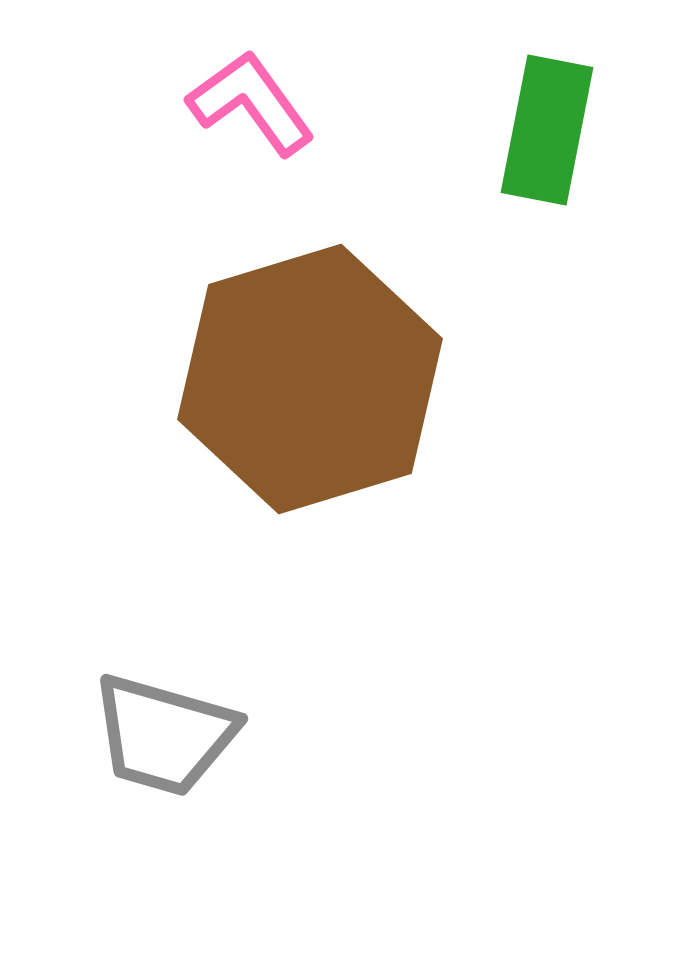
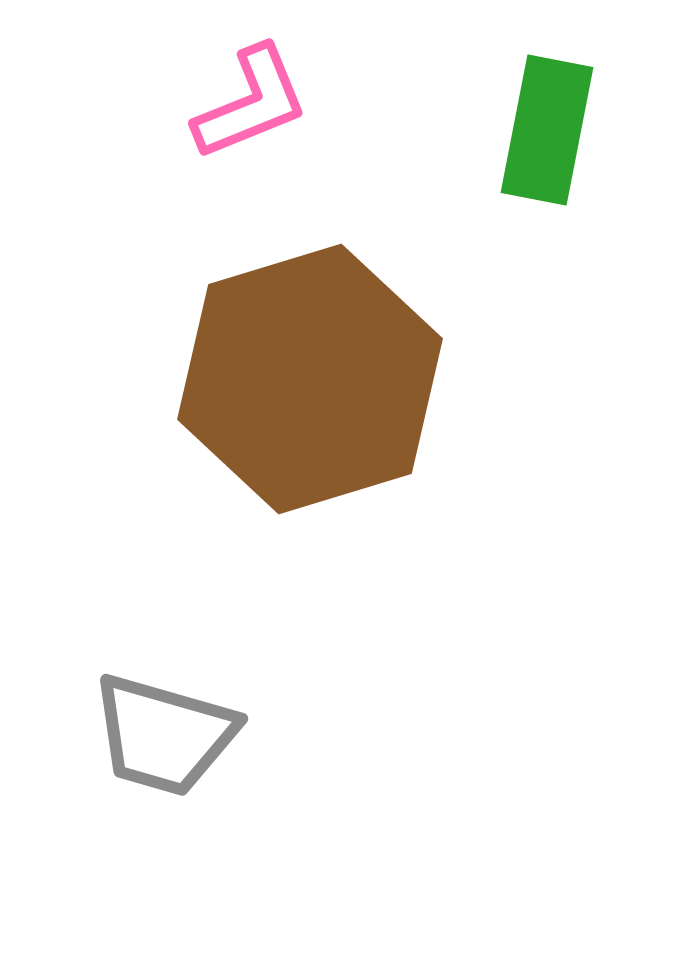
pink L-shape: rotated 104 degrees clockwise
